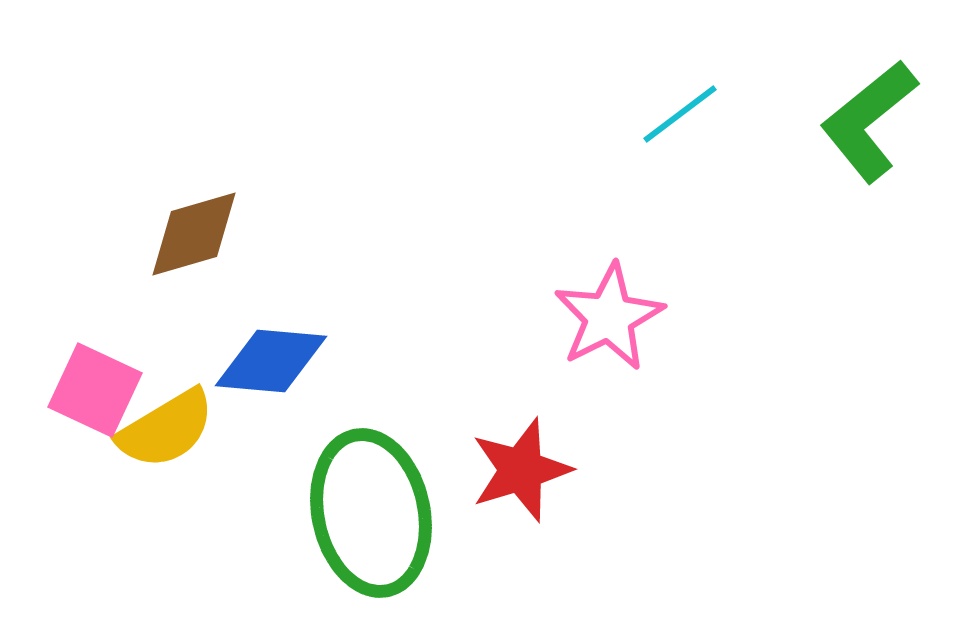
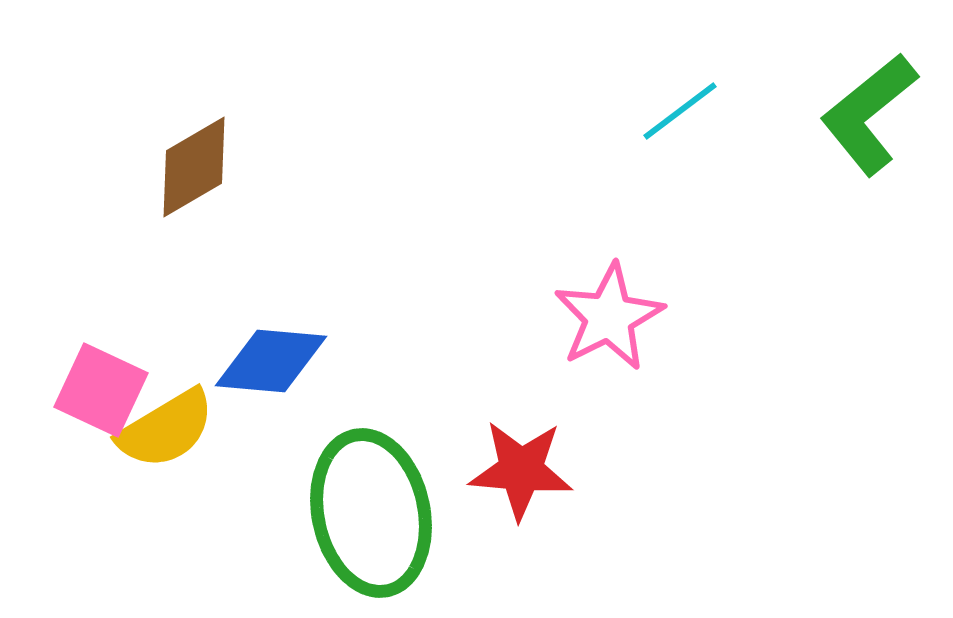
cyan line: moved 3 px up
green L-shape: moved 7 px up
brown diamond: moved 67 px up; rotated 14 degrees counterclockwise
pink square: moved 6 px right
red star: rotated 22 degrees clockwise
